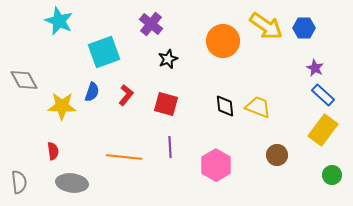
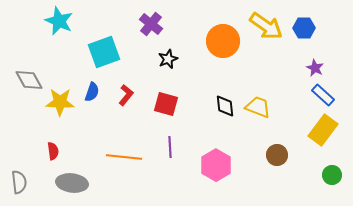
gray diamond: moved 5 px right
yellow star: moved 2 px left, 4 px up
